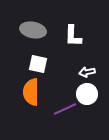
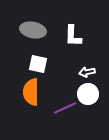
white circle: moved 1 px right
purple line: moved 1 px up
